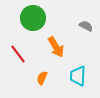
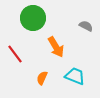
red line: moved 3 px left
cyan trapezoid: moved 3 px left; rotated 110 degrees clockwise
